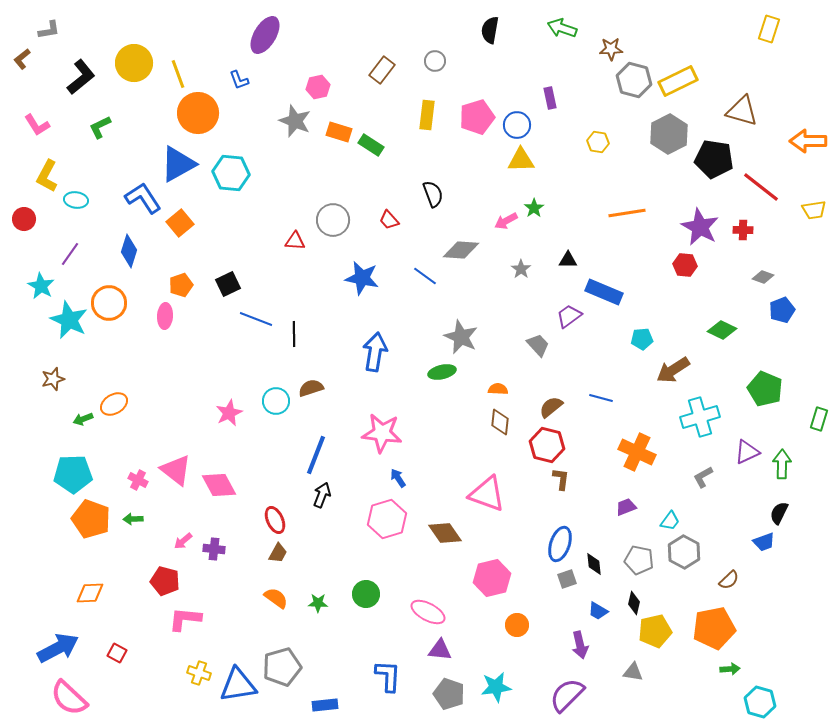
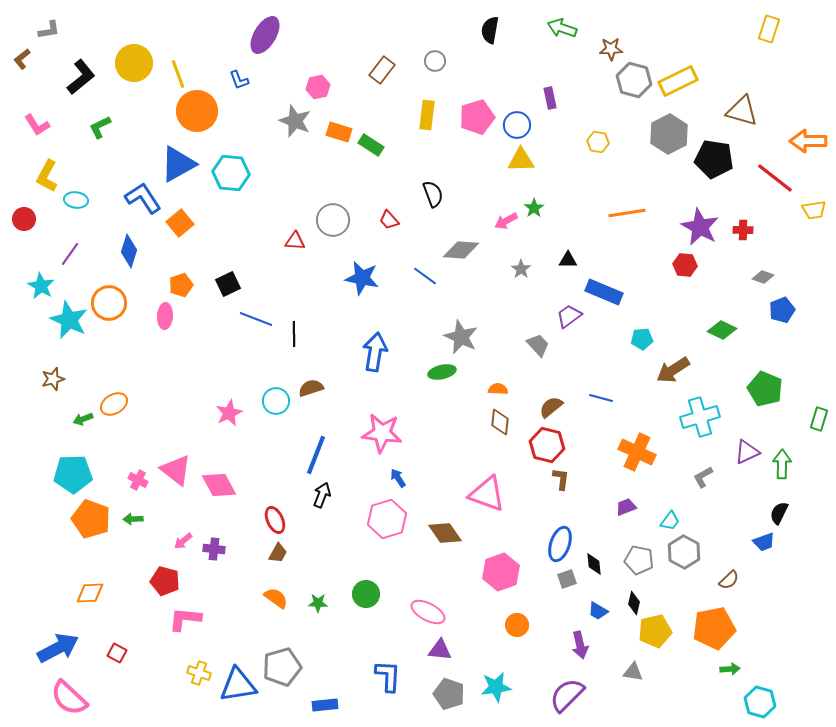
orange circle at (198, 113): moved 1 px left, 2 px up
red line at (761, 187): moved 14 px right, 9 px up
pink hexagon at (492, 578): moved 9 px right, 6 px up; rotated 6 degrees counterclockwise
